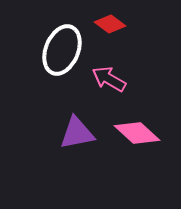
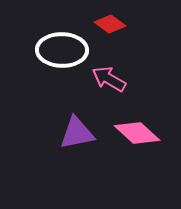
white ellipse: rotated 69 degrees clockwise
